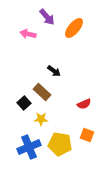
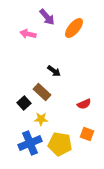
orange square: moved 1 px up
blue cross: moved 1 px right, 4 px up
